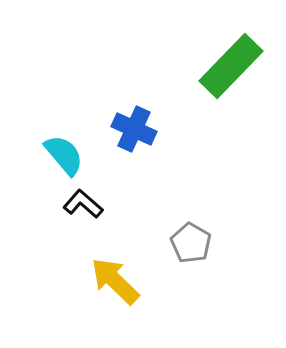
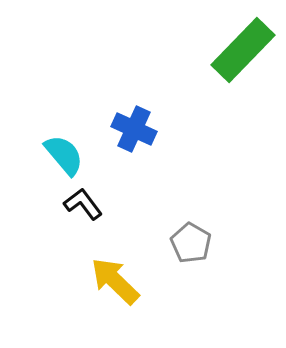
green rectangle: moved 12 px right, 16 px up
black L-shape: rotated 12 degrees clockwise
